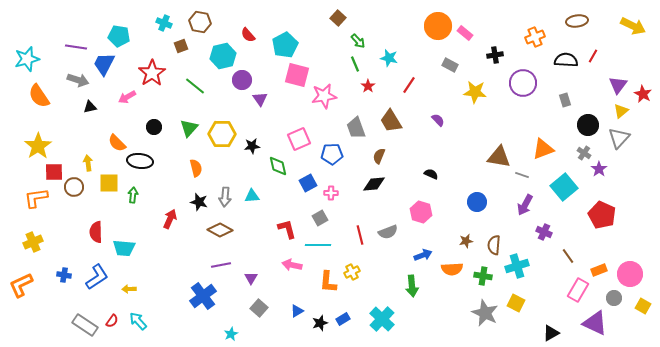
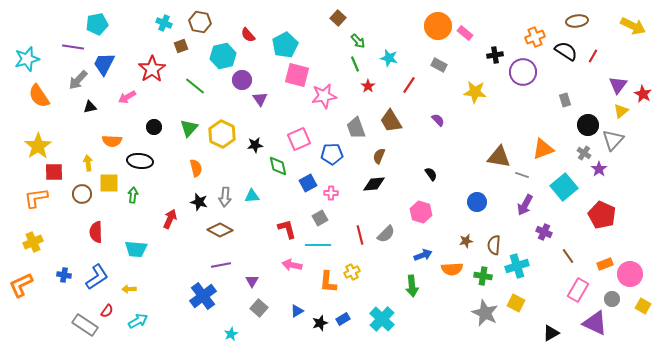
cyan pentagon at (119, 36): moved 22 px left, 12 px up; rotated 20 degrees counterclockwise
purple line at (76, 47): moved 3 px left
black semicircle at (566, 60): moved 9 px up; rotated 30 degrees clockwise
gray rectangle at (450, 65): moved 11 px left
red star at (152, 73): moved 4 px up
gray arrow at (78, 80): rotated 115 degrees clockwise
purple circle at (523, 83): moved 11 px up
yellow hexagon at (222, 134): rotated 24 degrees clockwise
gray triangle at (619, 138): moved 6 px left, 2 px down
orange semicircle at (117, 143): moved 5 px left, 2 px up; rotated 42 degrees counterclockwise
black star at (252, 146): moved 3 px right, 1 px up
black semicircle at (431, 174): rotated 32 degrees clockwise
brown circle at (74, 187): moved 8 px right, 7 px down
gray semicircle at (388, 232): moved 2 px left, 2 px down; rotated 24 degrees counterclockwise
cyan trapezoid at (124, 248): moved 12 px right, 1 px down
orange rectangle at (599, 270): moved 6 px right, 6 px up
purple triangle at (251, 278): moved 1 px right, 3 px down
gray circle at (614, 298): moved 2 px left, 1 px down
red semicircle at (112, 321): moved 5 px left, 10 px up
cyan arrow at (138, 321): rotated 102 degrees clockwise
